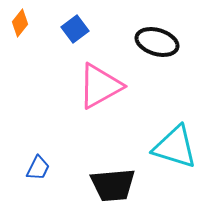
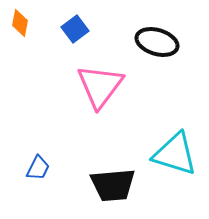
orange diamond: rotated 28 degrees counterclockwise
pink triangle: rotated 24 degrees counterclockwise
cyan triangle: moved 7 px down
